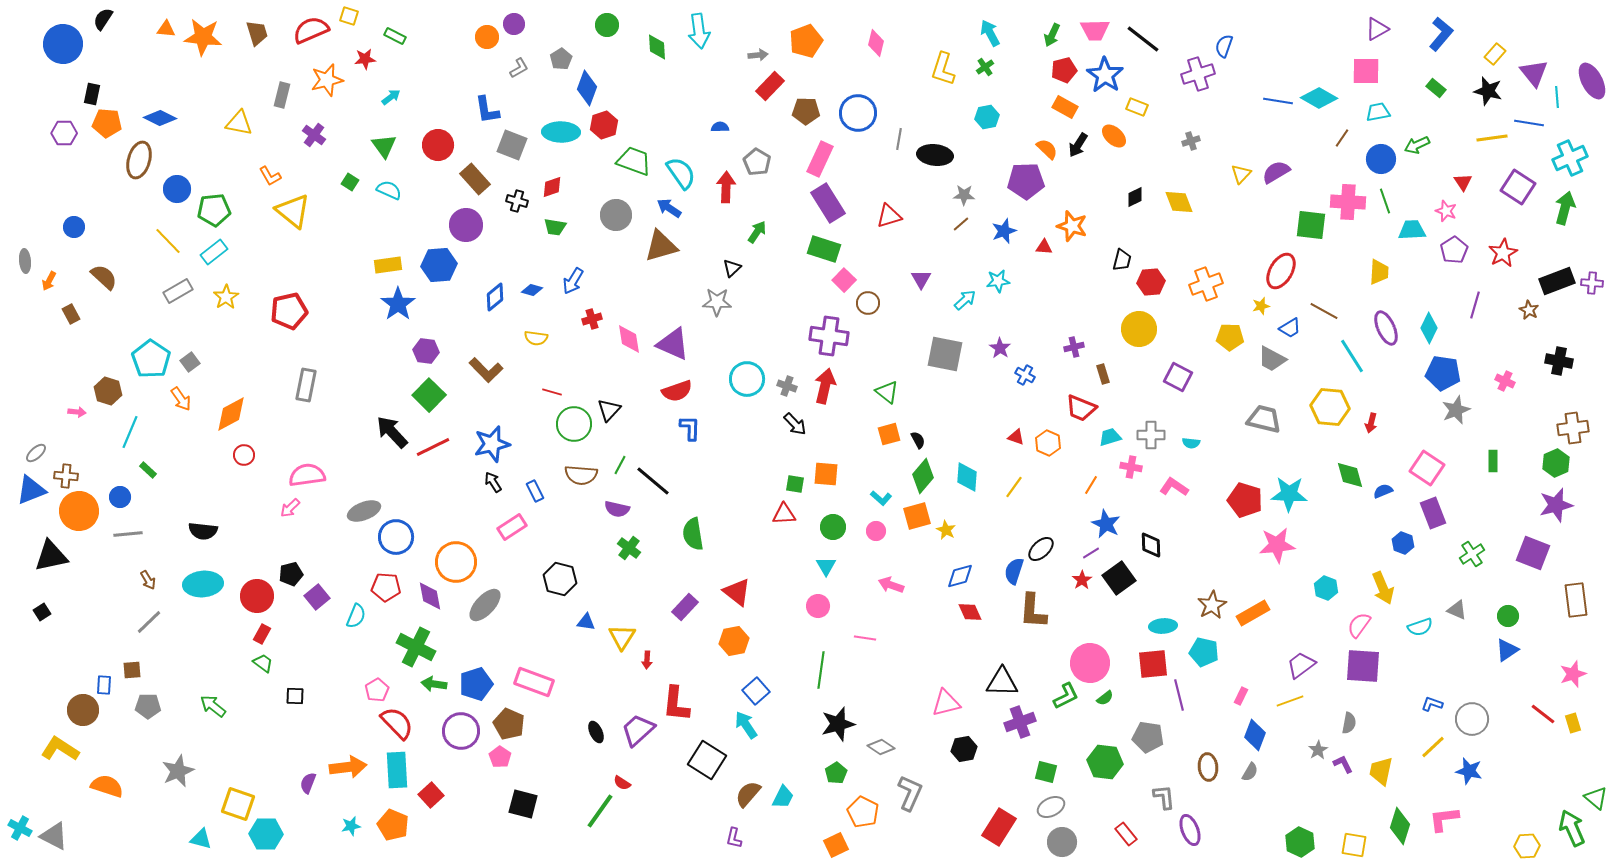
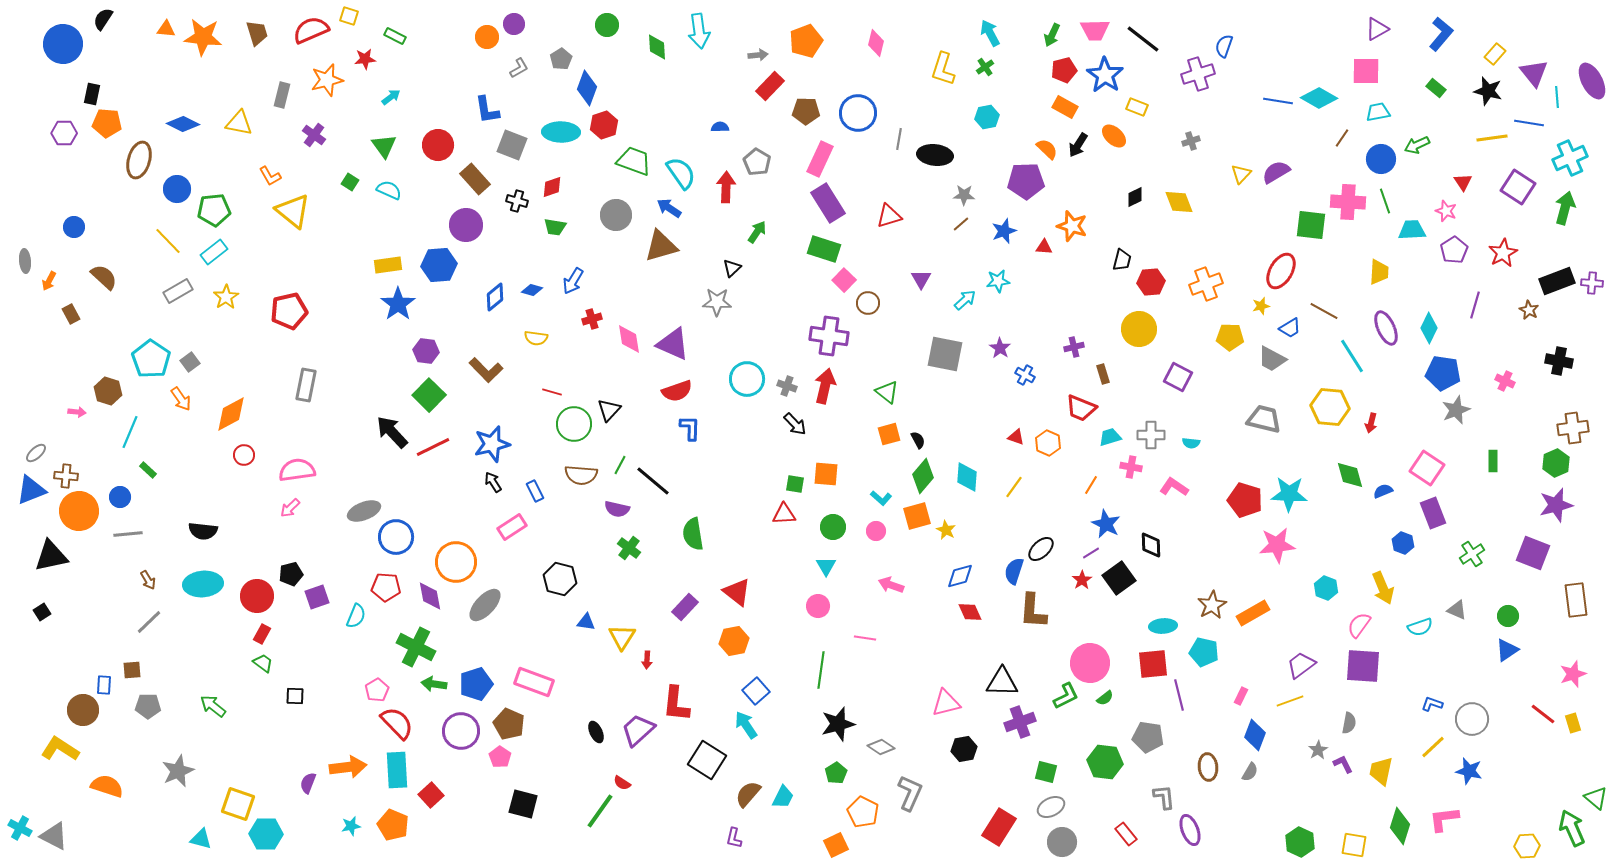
blue diamond at (160, 118): moved 23 px right, 6 px down
pink semicircle at (307, 475): moved 10 px left, 5 px up
purple square at (317, 597): rotated 20 degrees clockwise
